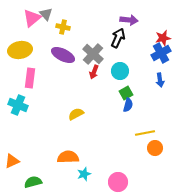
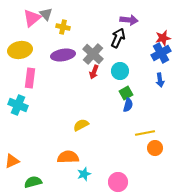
purple ellipse: rotated 35 degrees counterclockwise
yellow semicircle: moved 5 px right, 11 px down
